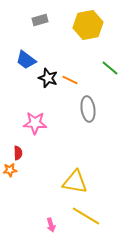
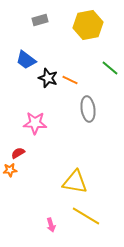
red semicircle: rotated 120 degrees counterclockwise
